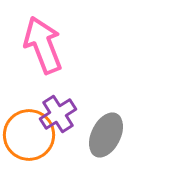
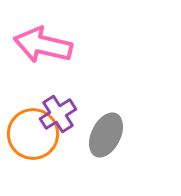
pink arrow: rotated 56 degrees counterclockwise
orange circle: moved 4 px right, 1 px up
